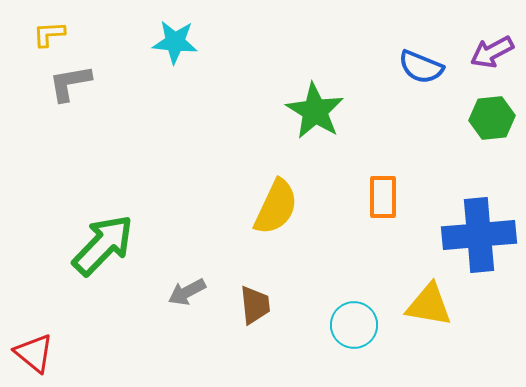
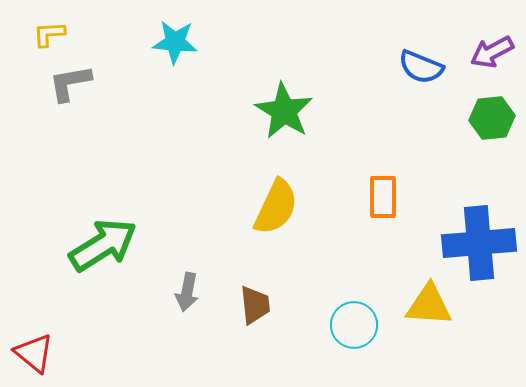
green star: moved 31 px left
blue cross: moved 8 px down
green arrow: rotated 14 degrees clockwise
gray arrow: rotated 51 degrees counterclockwise
yellow triangle: rotated 6 degrees counterclockwise
